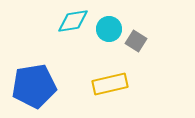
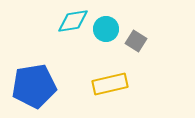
cyan circle: moved 3 px left
